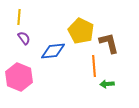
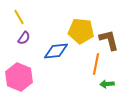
yellow line: rotated 35 degrees counterclockwise
yellow pentagon: rotated 20 degrees counterclockwise
purple semicircle: rotated 72 degrees clockwise
brown L-shape: moved 3 px up
blue diamond: moved 3 px right
orange line: moved 2 px right, 2 px up; rotated 15 degrees clockwise
